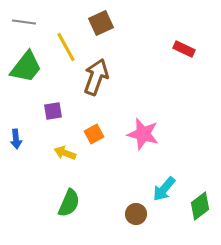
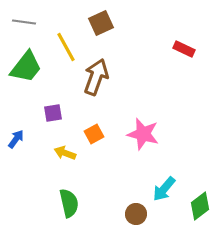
purple square: moved 2 px down
blue arrow: rotated 138 degrees counterclockwise
green semicircle: rotated 36 degrees counterclockwise
